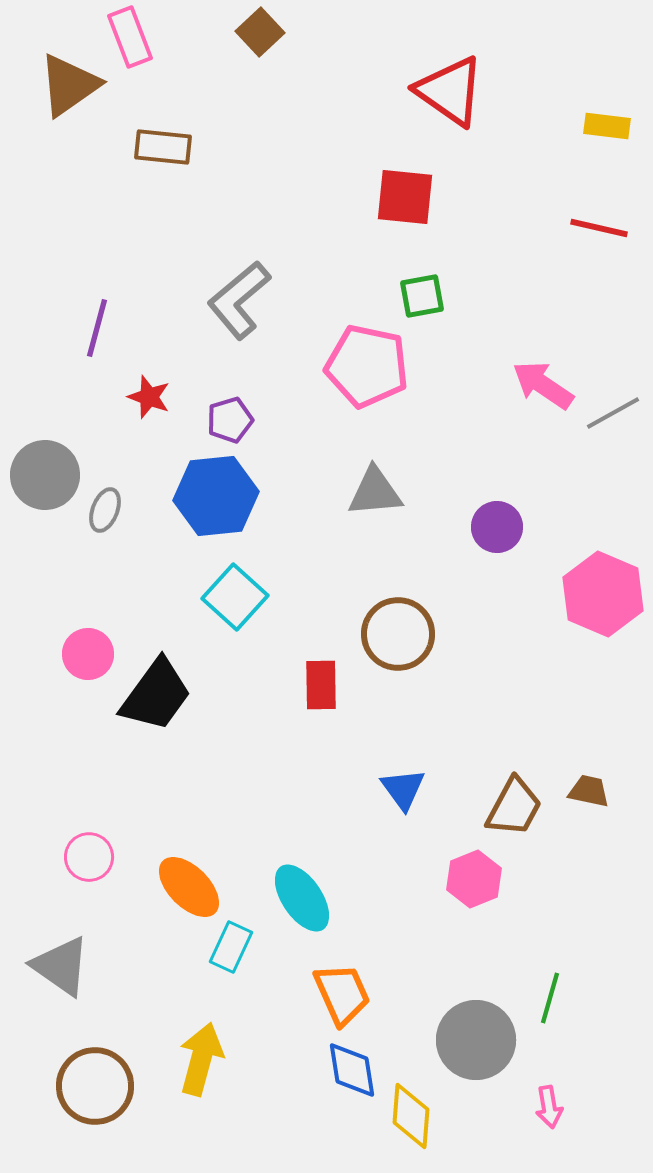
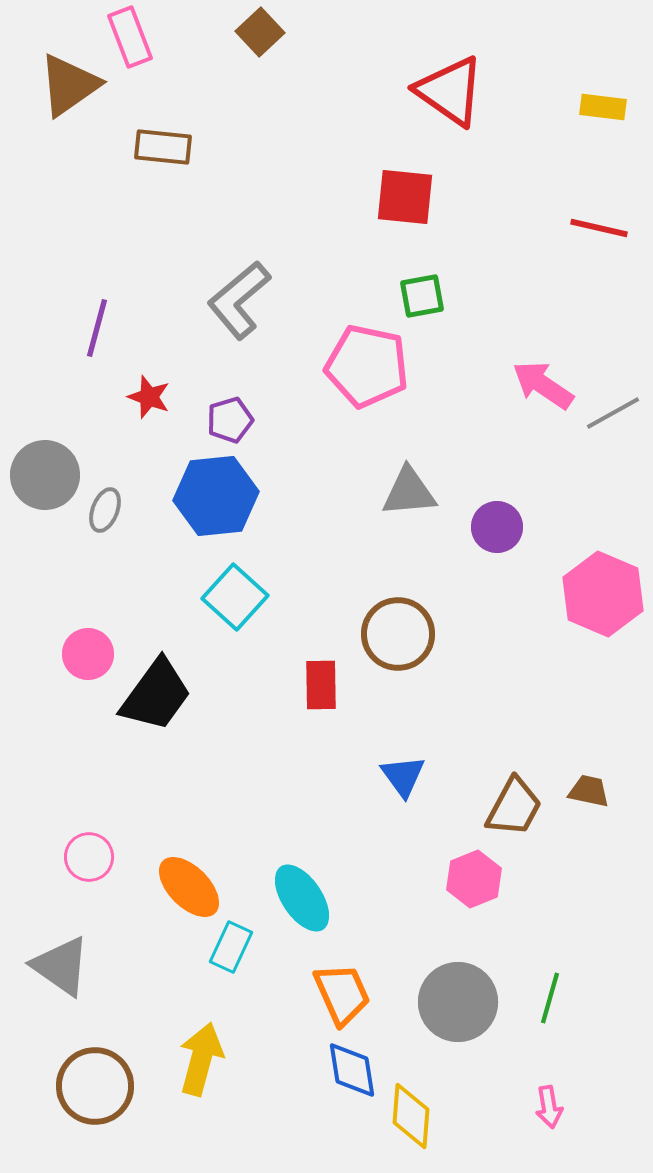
yellow rectangle at (607, 126): moved 4 px left, 19 px up
gray triangle at (375, 492): moved 34 px right
blue triangle at (403, 789): moved 13 px up
gray circle at (476, 1040): moved 18 px left, 38 px up
